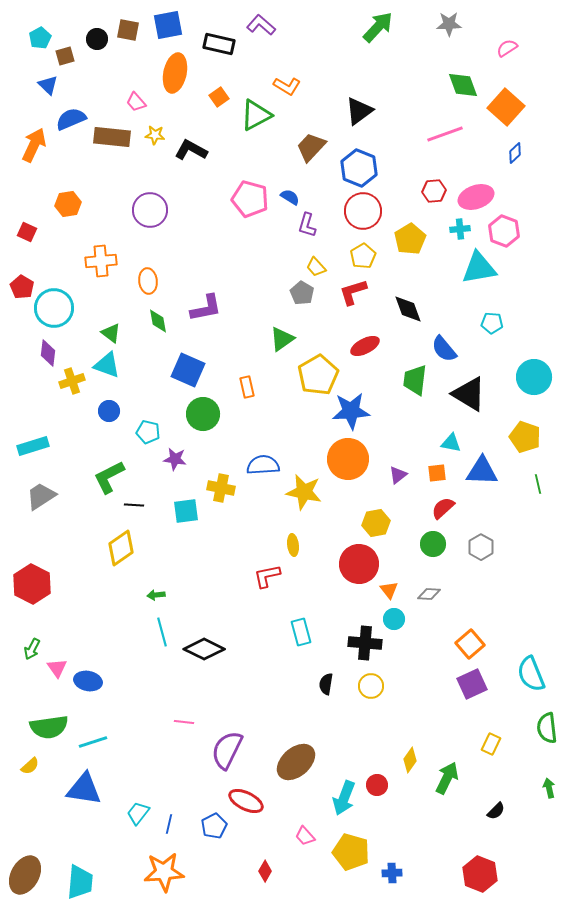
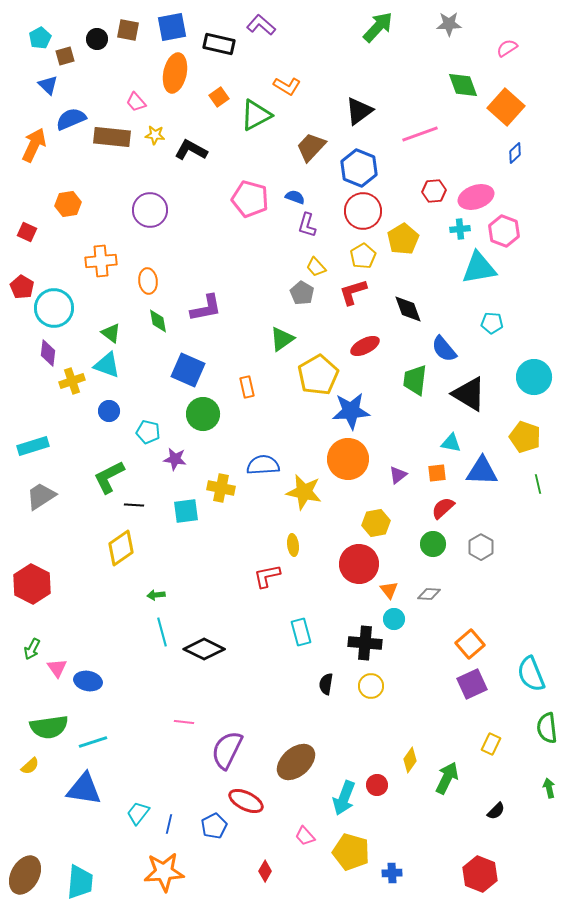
blue square at (168, 25): moved 4 px right, 2 px down
pink line at (445, 134): moved 25 px left
blue semicircle at (290, 197): moved 5 px right; rotated 12 degrees counterclockwise
yellow pentagon at (410, 239): moved 7 px left
